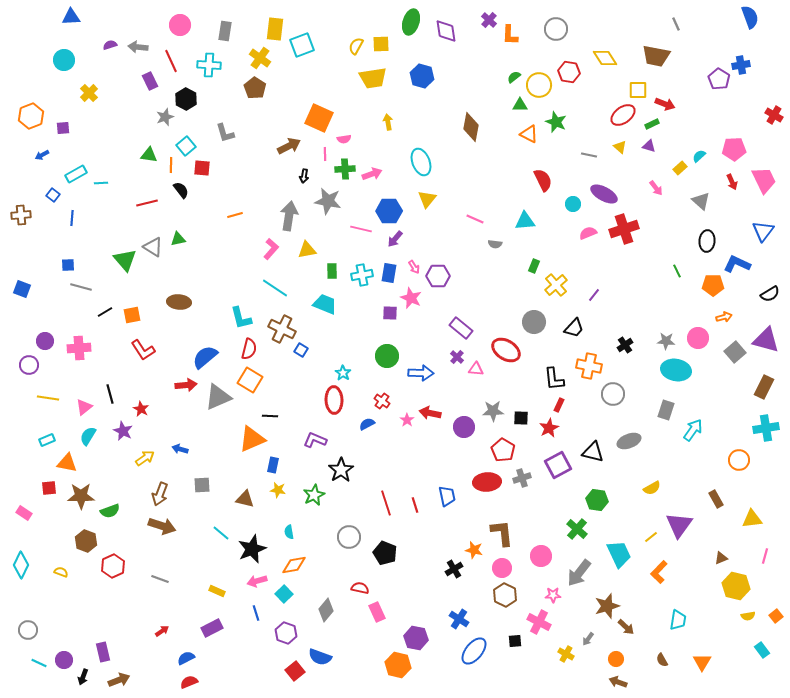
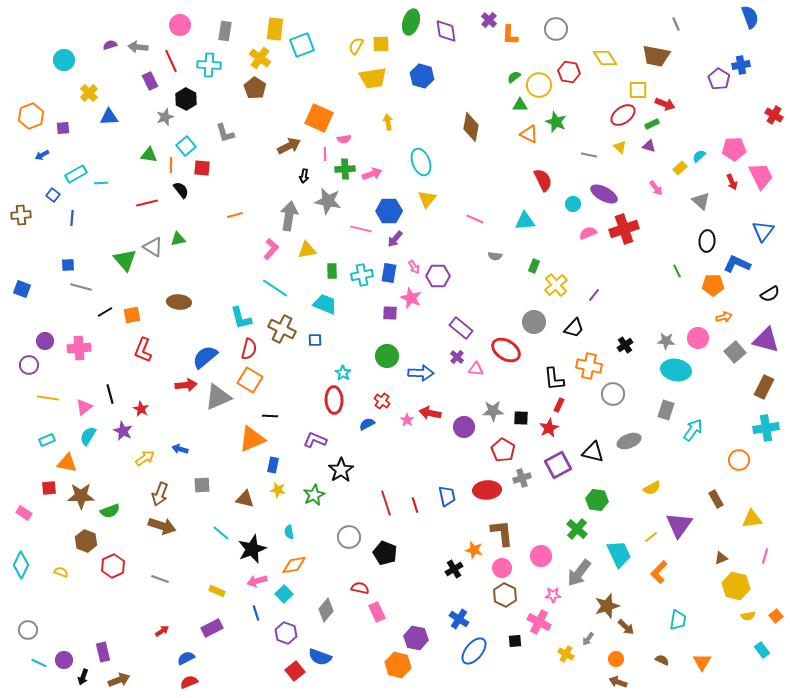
blue triangle at (71, 17): moved 38 px right, 100 px down
pink trapezoid at (764, 180): moved 3 px left, 4 px up
gray semicircle at (495, 244): moved 12 px down
red L-shape at (143, 350): rotated 55 degrees clockwise
blue square at (301, 350): moved 14 px right, 10 px up; rotated 32 degrees counterclockwise
red ellipse at (487, 482): moved 8 px down
brown semicircle at (662, 660): rotated 144 degrees clockwise
